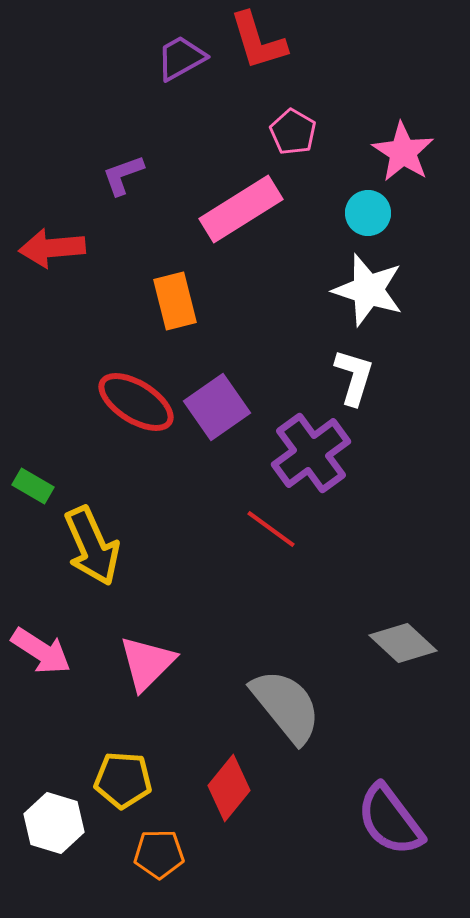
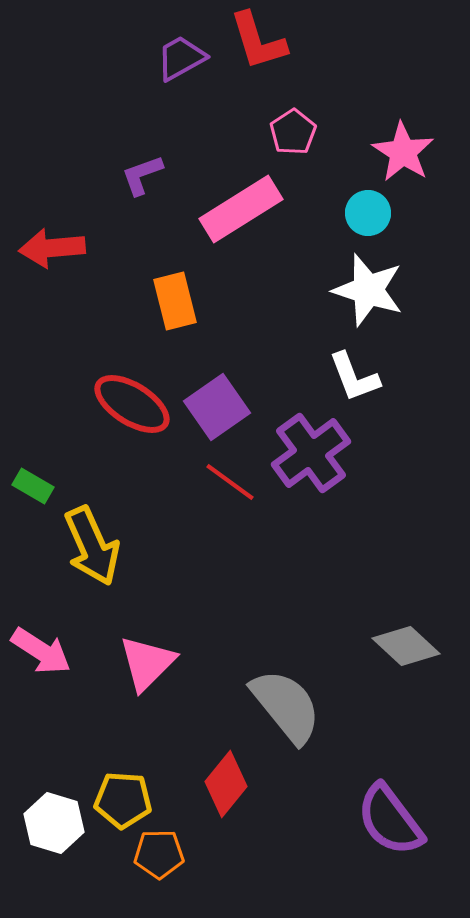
pink pentagon: rotated 9 degrees clockwise
purple L-shape: moved 19 px right
white L-shape: rotated 142 degrees clockwise
red ellipse: moved 4 px left, 2 px down
red line: moved 41 px left, 47 px up
gray diamond: moved 3 px right, 3 px down
yellow pentagon: moved 20 px down
red diamond: moved 3 px left, 4 px up
